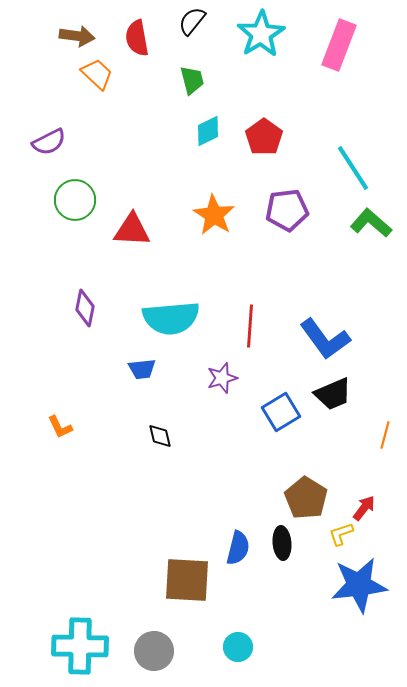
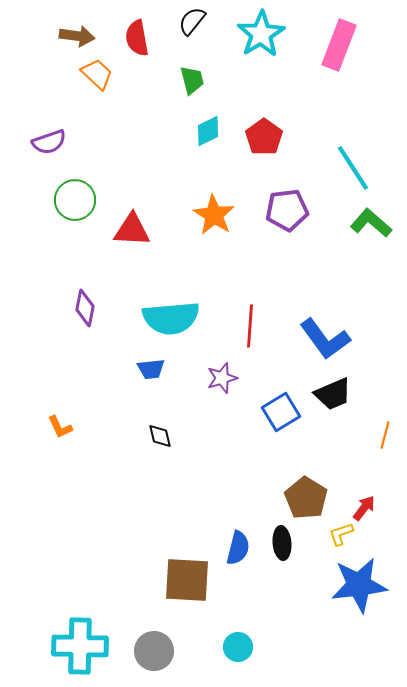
purple semicircle: rotated 8 degrees clockwise
blue trapezoid: moved 9 px right
